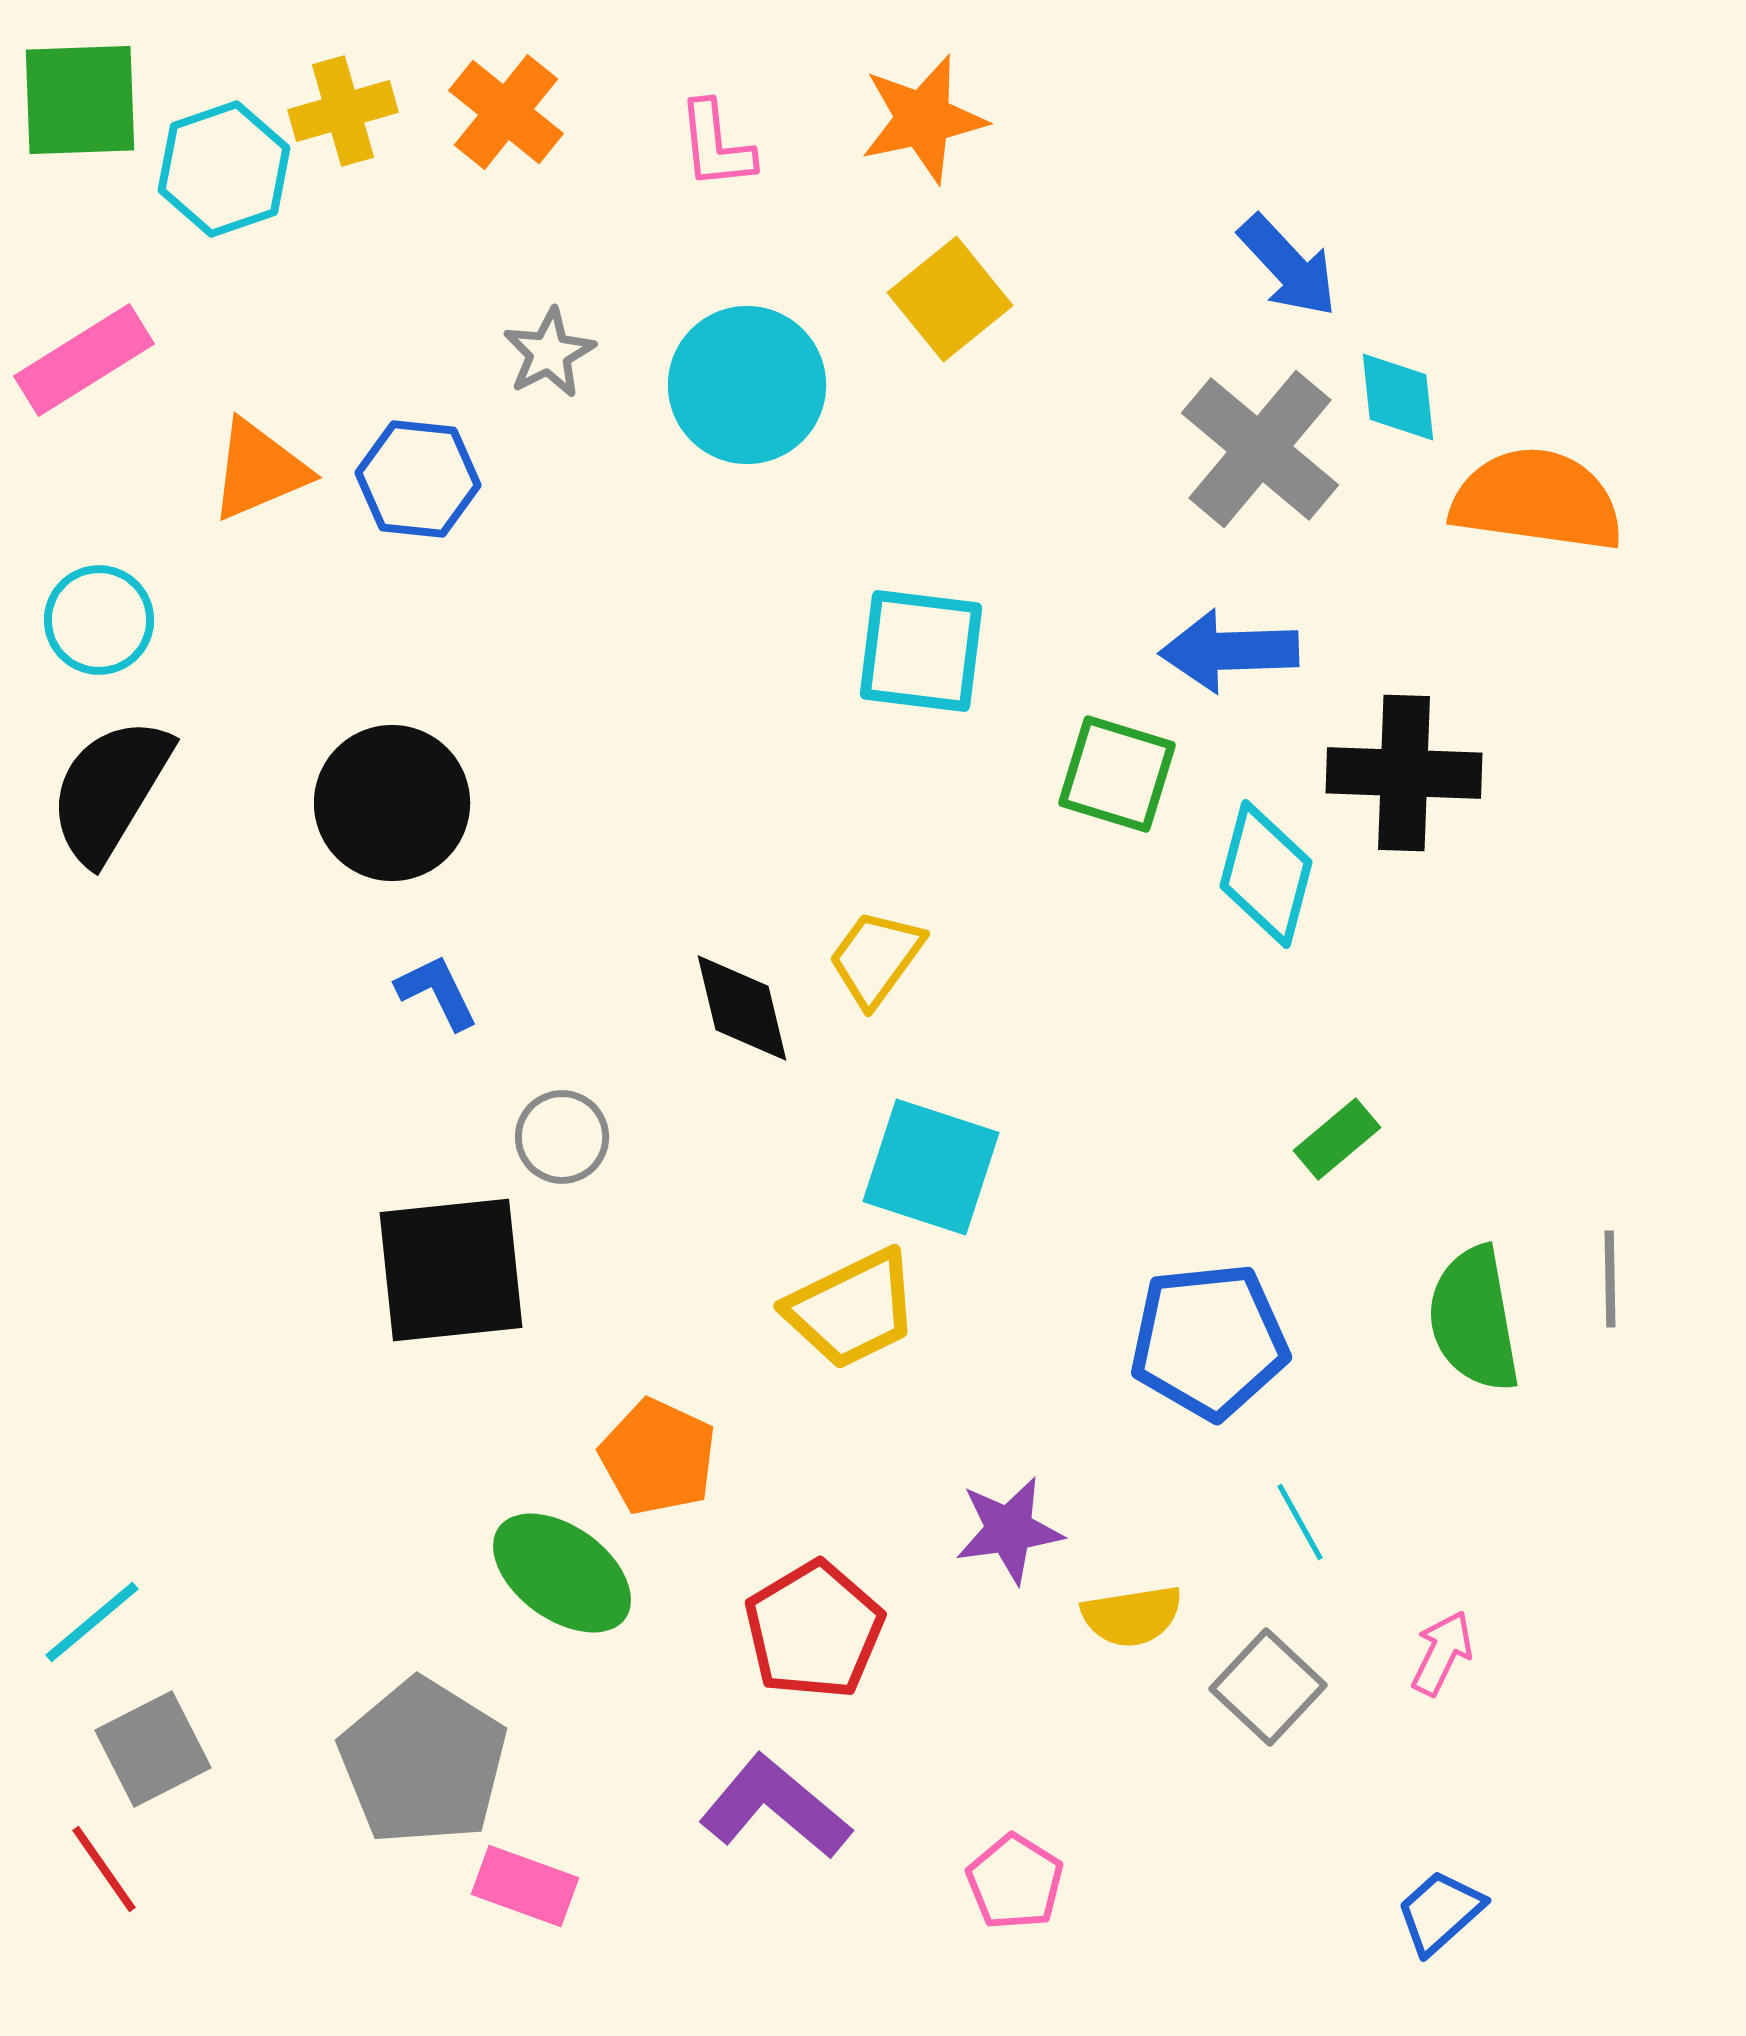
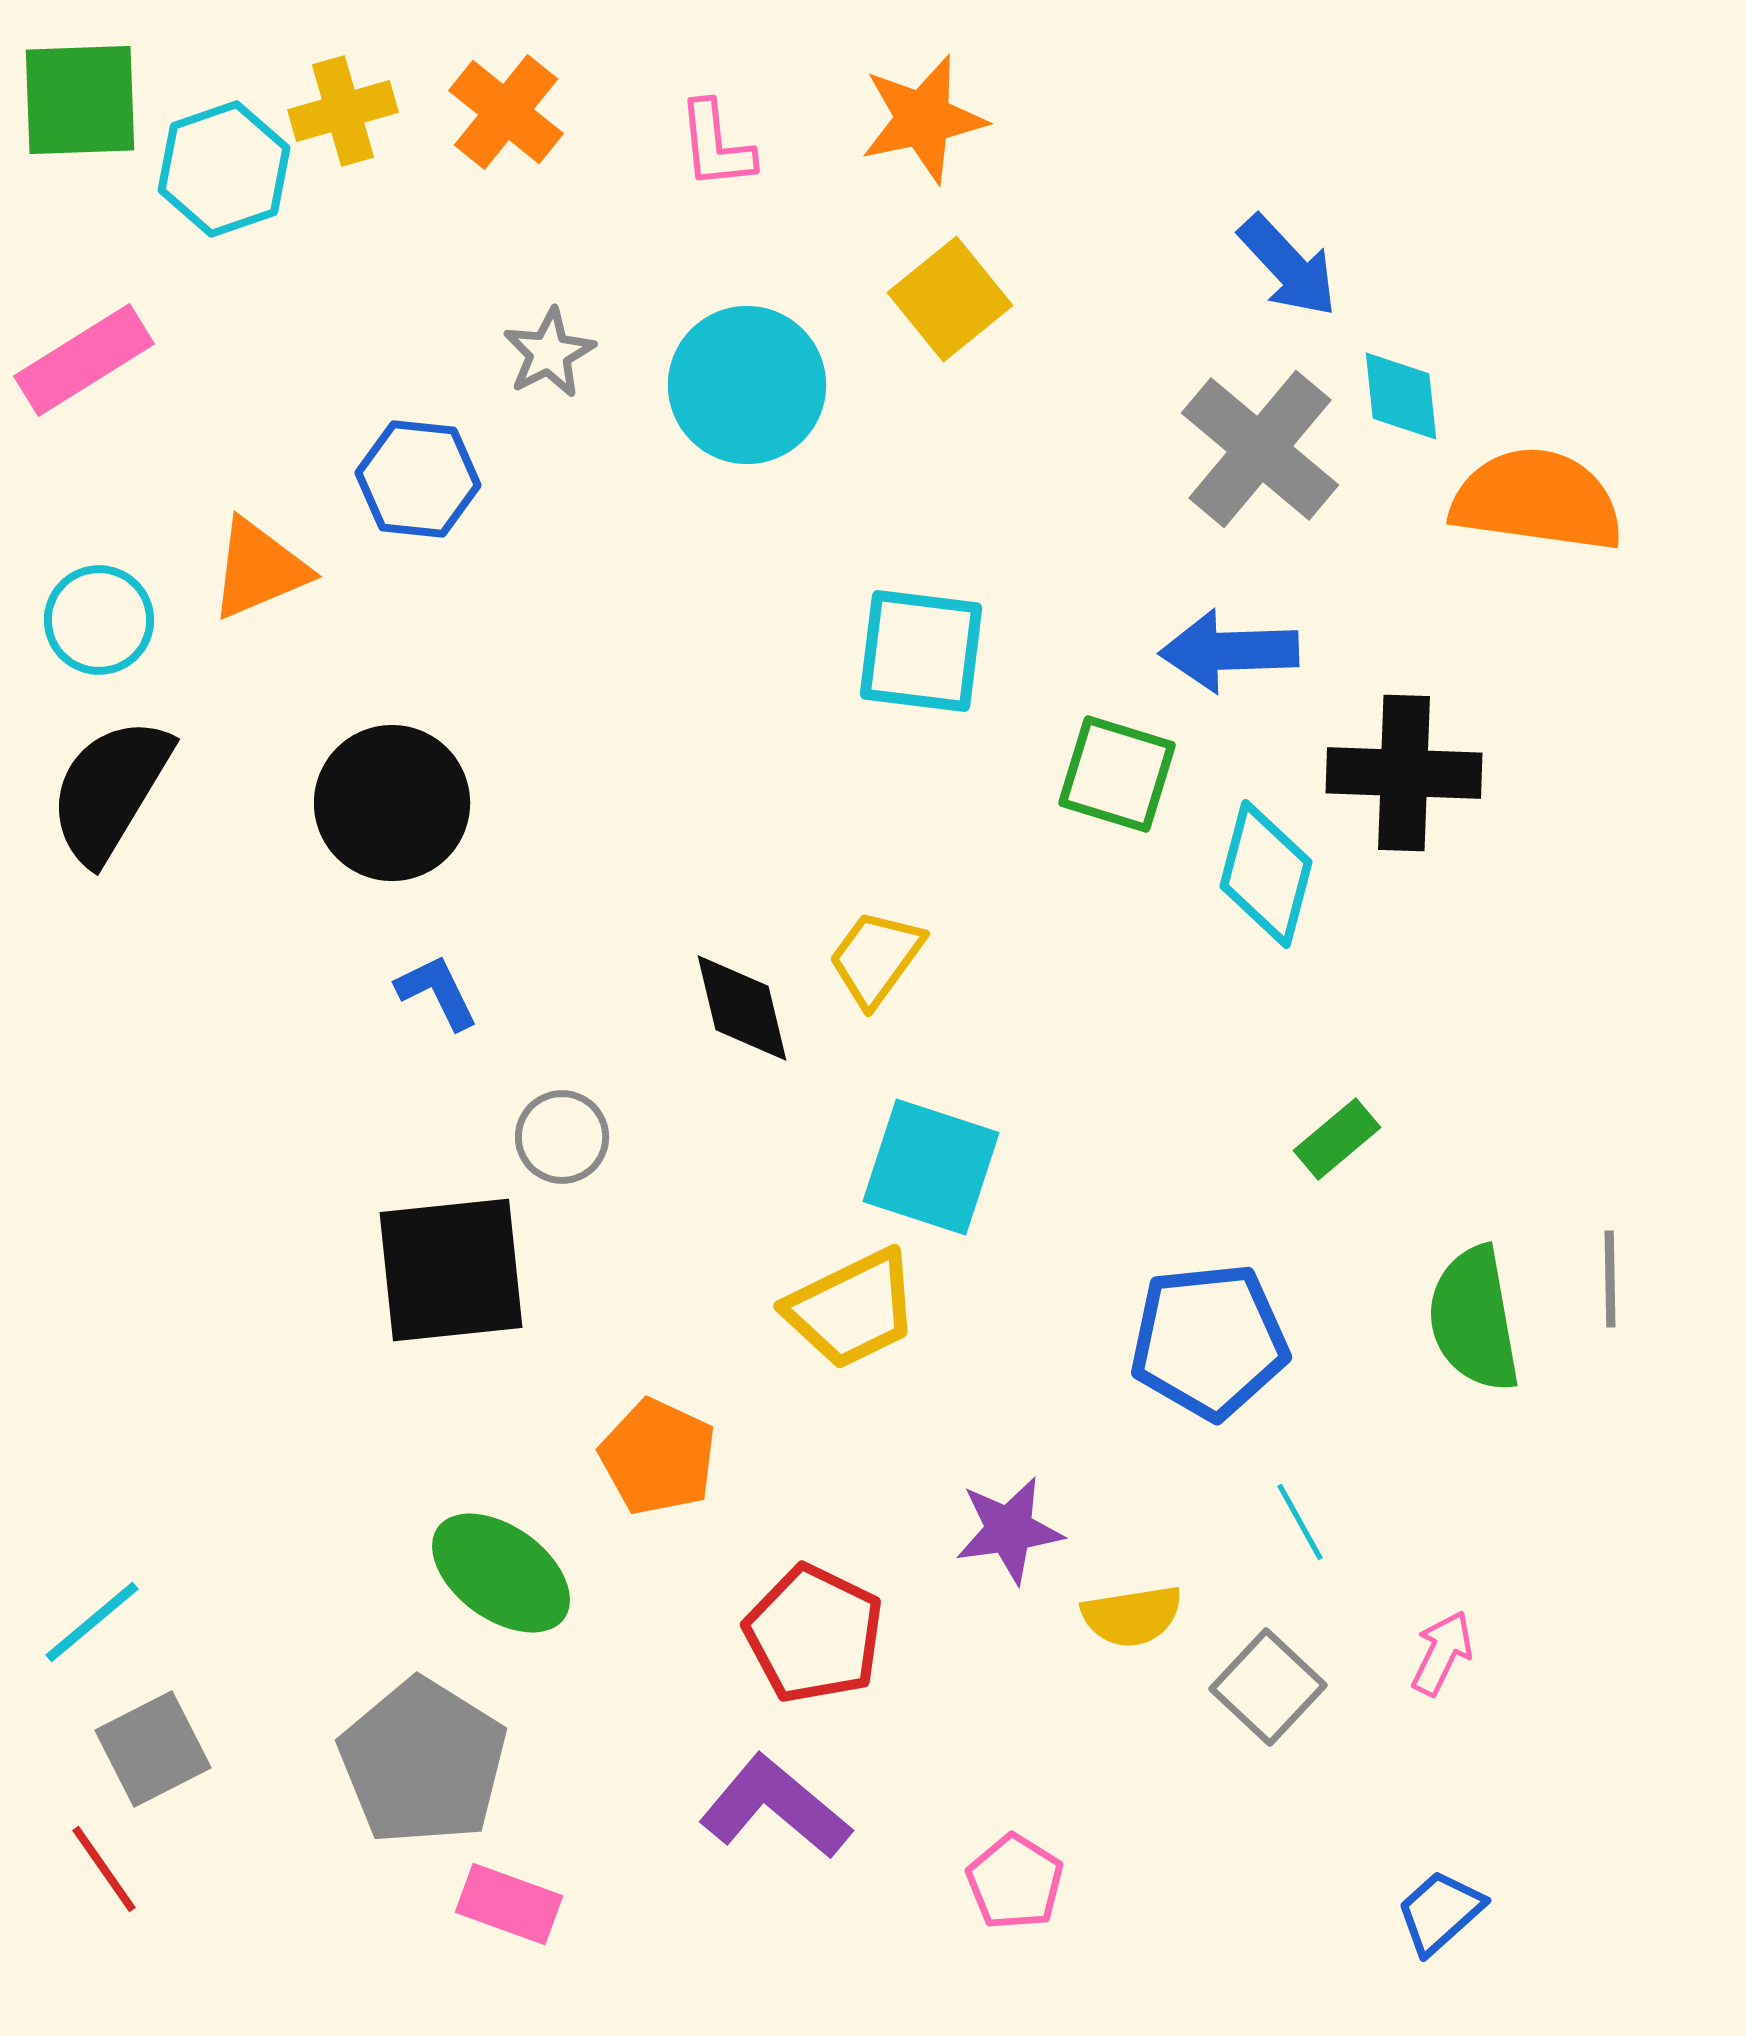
cyan diamond at (1398, 397): moved 3 px right, 1 px up
orange triangle at (259, 470): moved 99 px down
green ellipse at (562, 1573): moved 61 px left
red pentagon at (814, 1630): moved 4 px down; rotated 15 degrees counterclockwise
pink rectangle at (525, 1886): moved 16 px left, 18 px down
